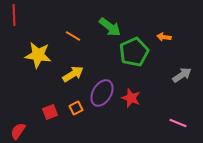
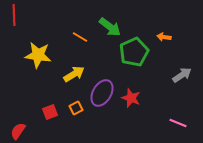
orange line: moved 7 px right, 1 px down
yellow arrow: moved 1 px right
